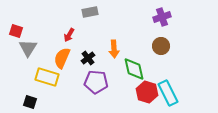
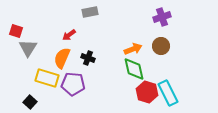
red arrow: rotated 24 degrees clockwise
orange arrow: moved 19 px right; rotated 108 degrees counterclockwise
black cross: rotated 32 degrees counterclockwise
yellow rectangle: moved 1 px down
purple pentagon: moved 23 px left, 2 px down
black square: rotated 24 degrees clockwise
